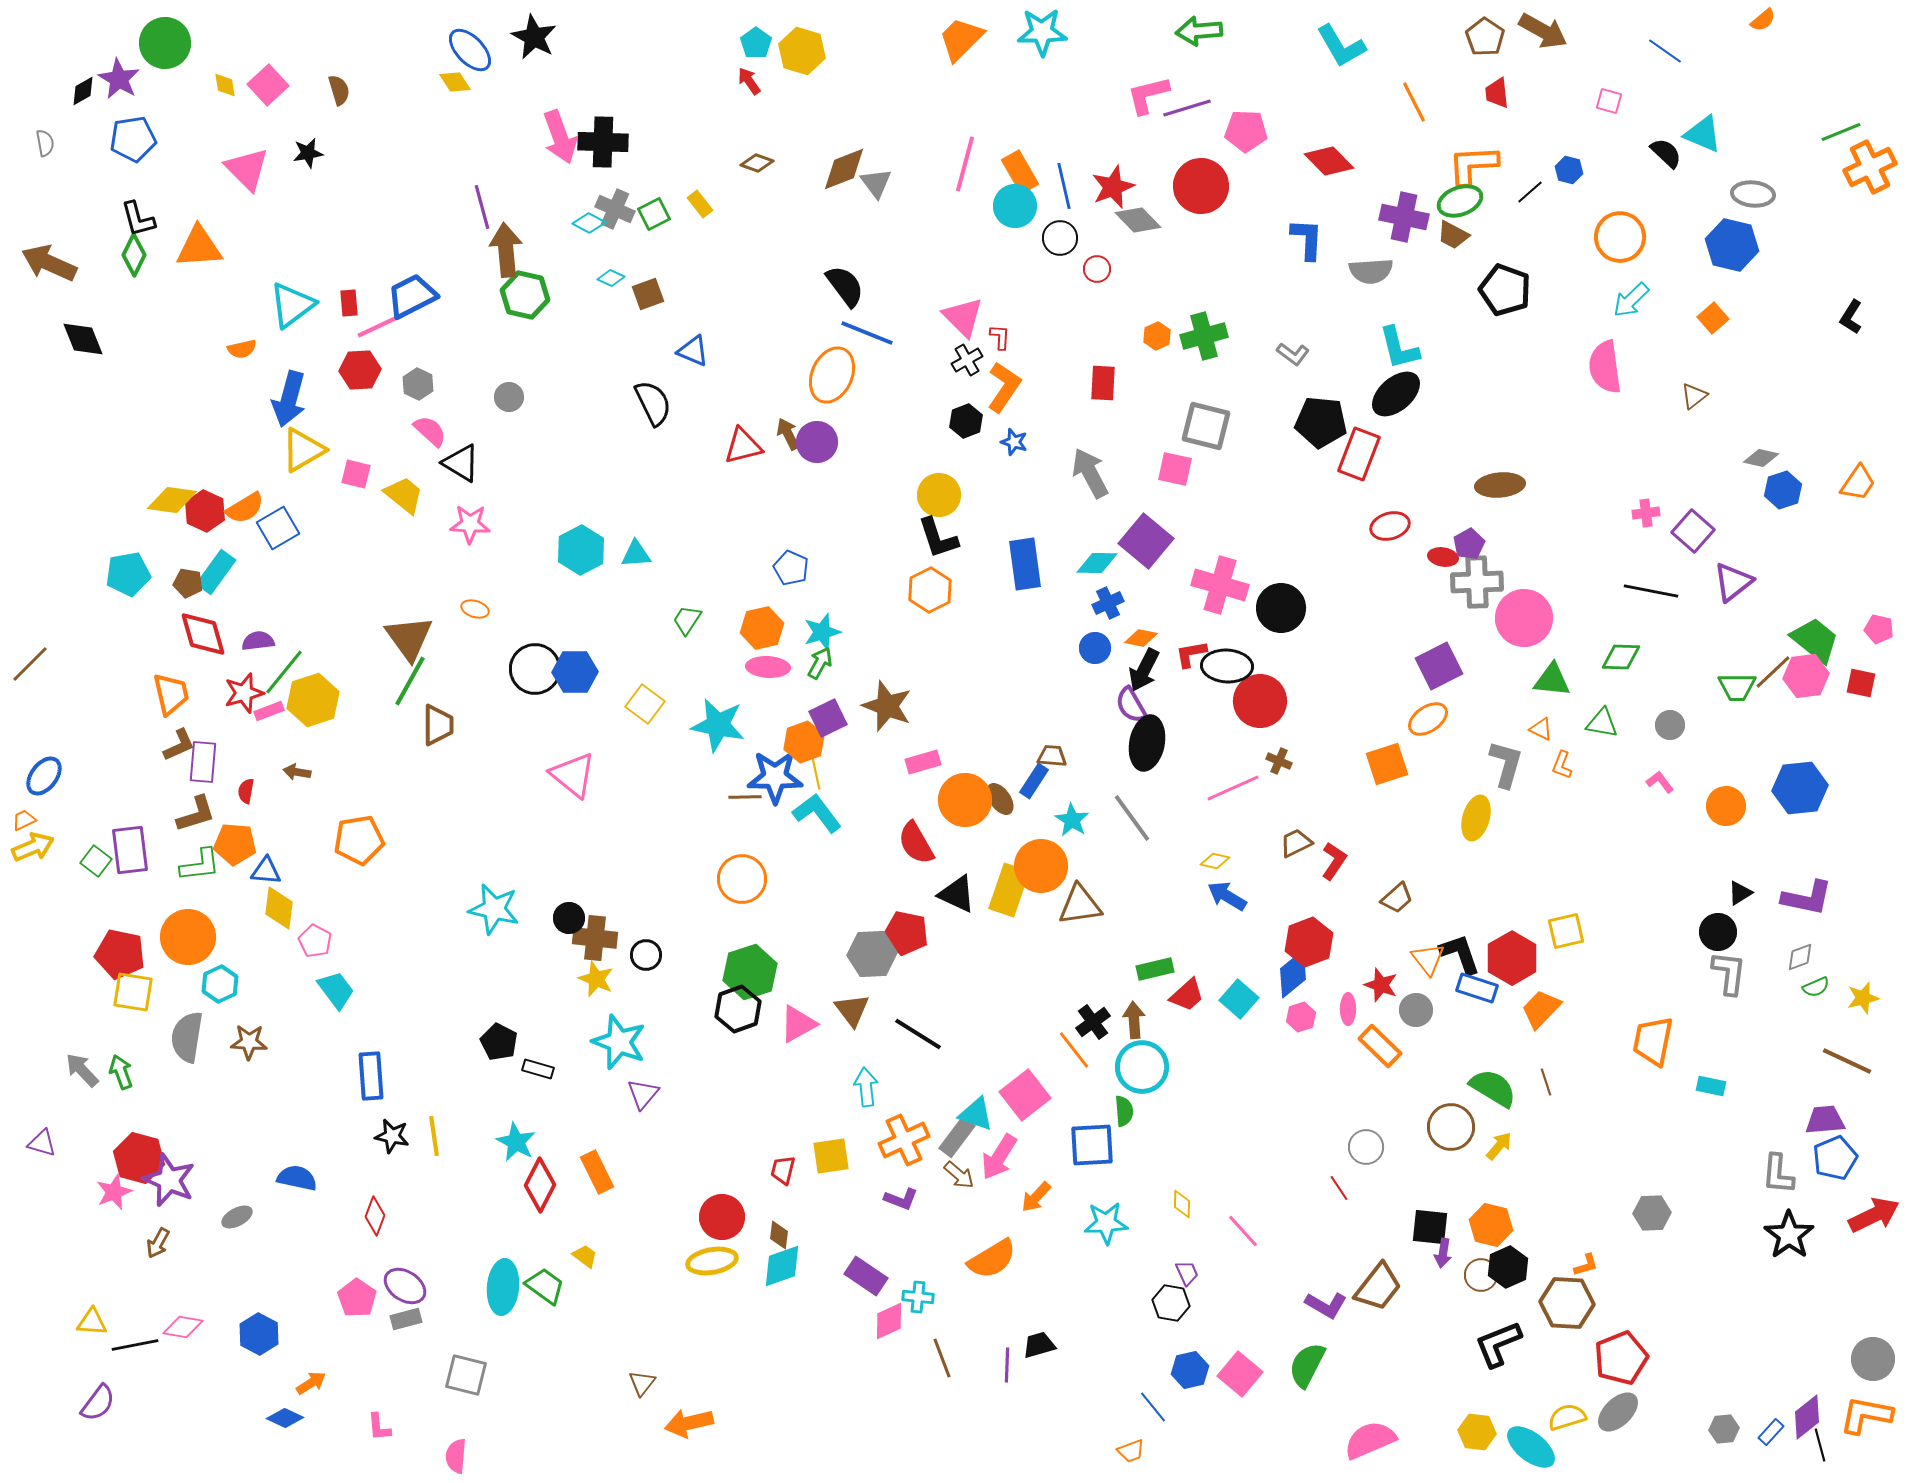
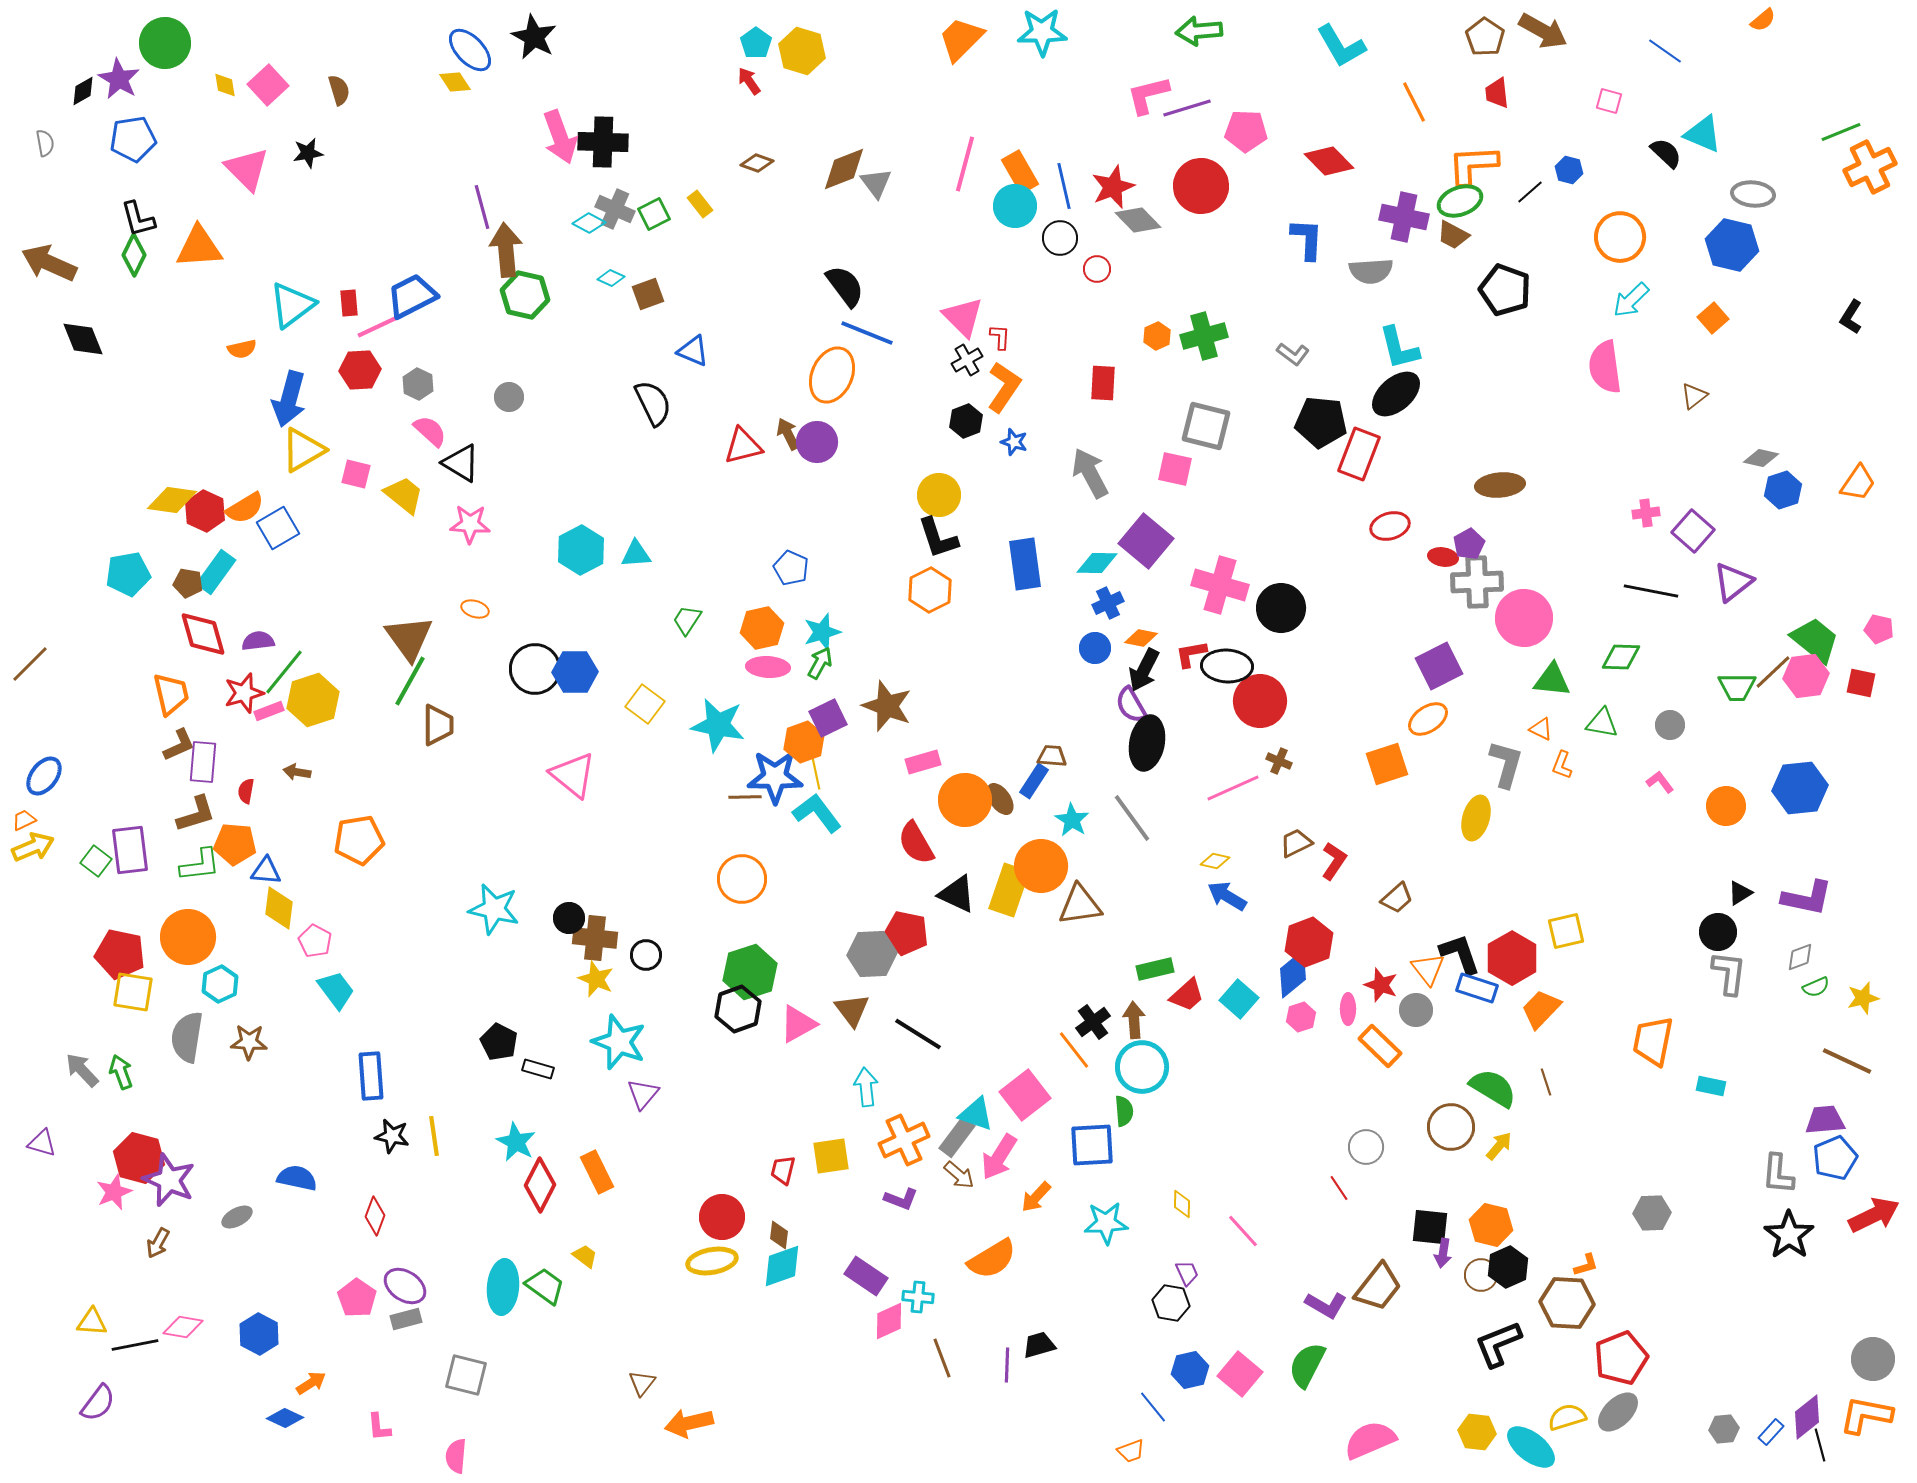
orange triangle at (1428, 959): moved 10 px down
